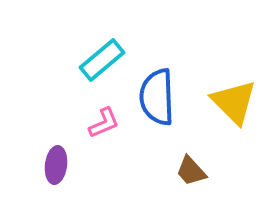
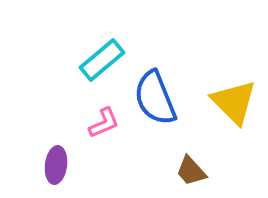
blue semicircle: moved 2 px left, 1 px down; rotated 20 degrees counterclockwise
